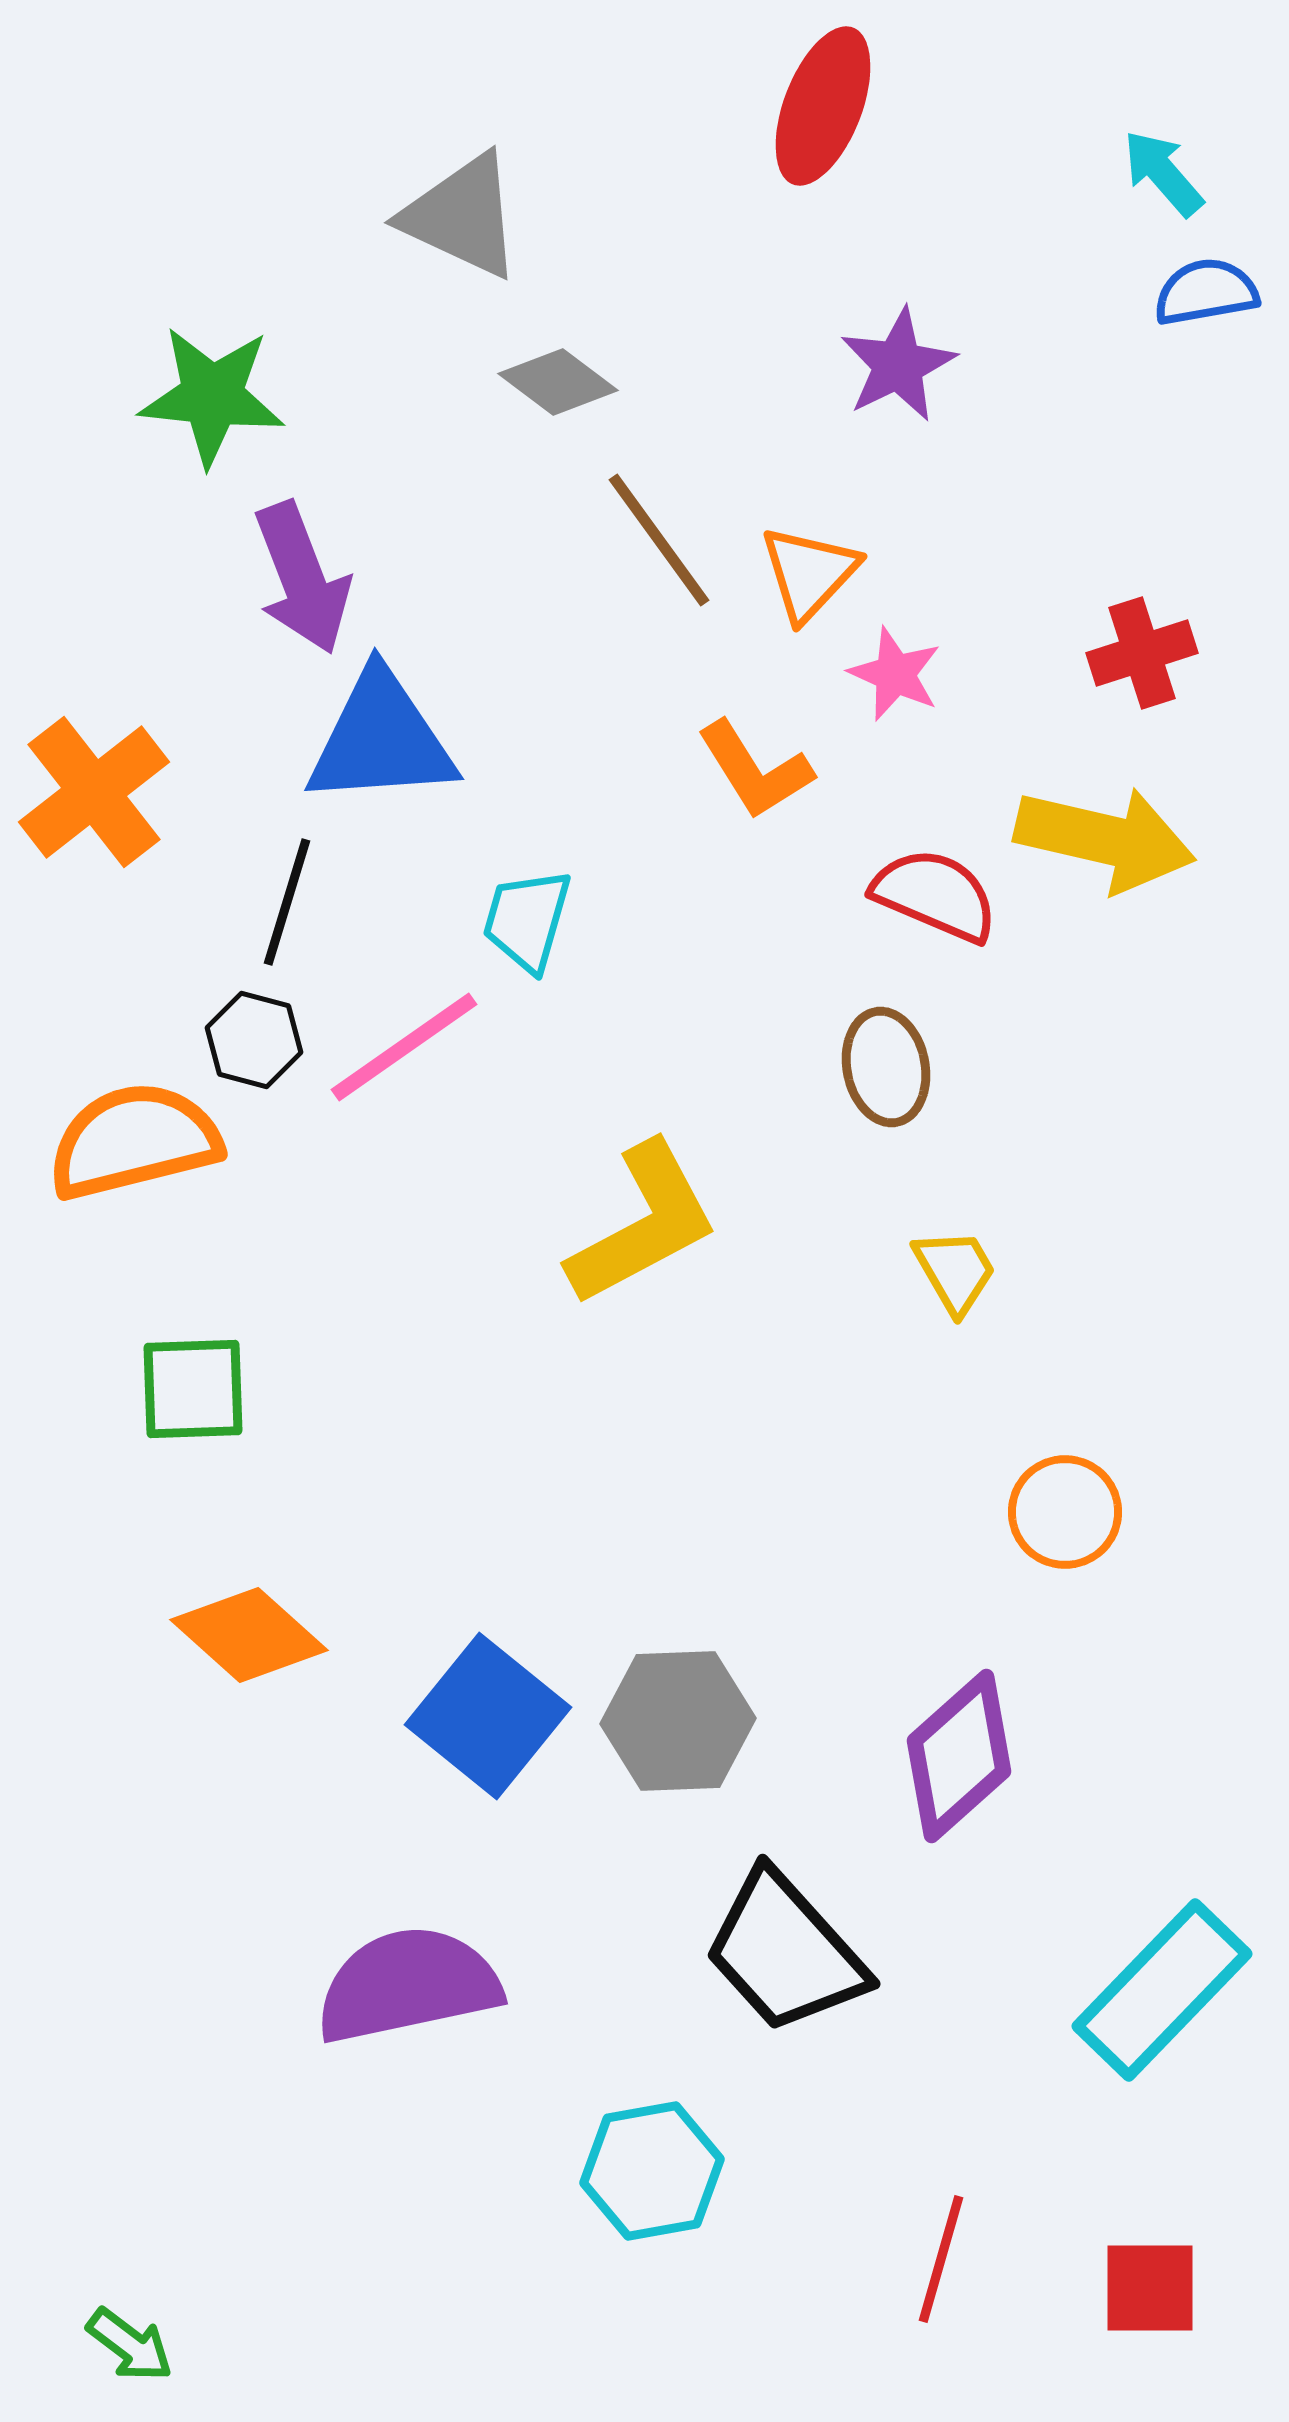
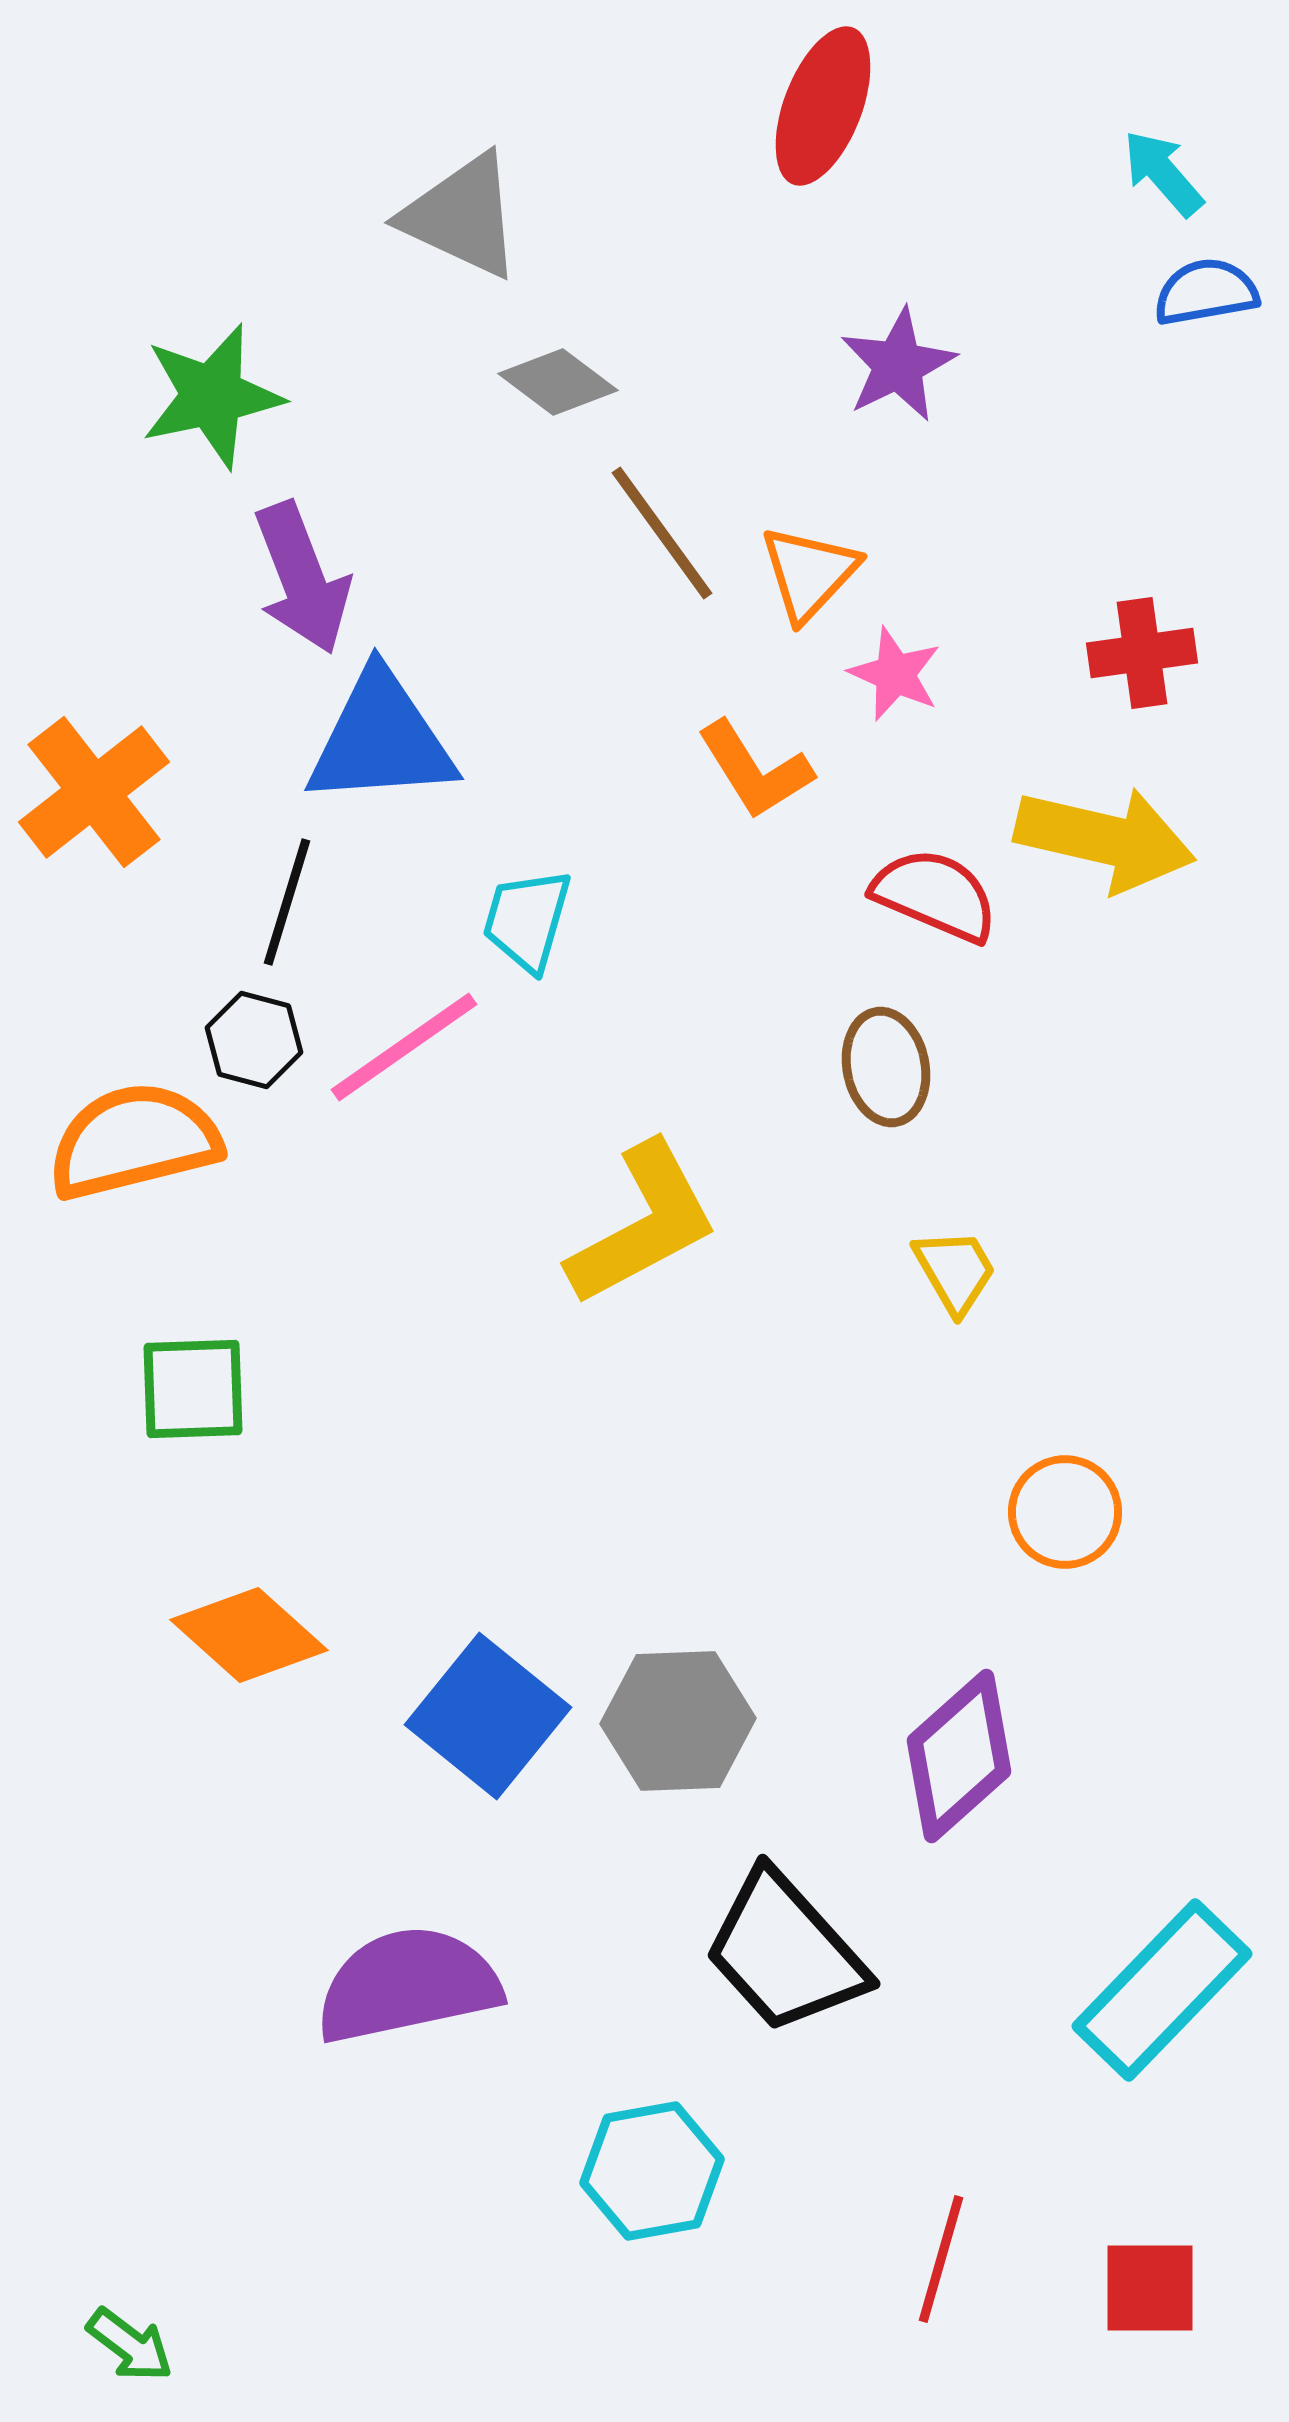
green star: rotated 18 degrees counterclockwise
brown line: moved 3 px right, 7 px up
red cross: rotated 10 degrees clockwise
